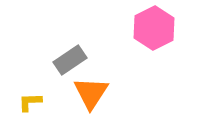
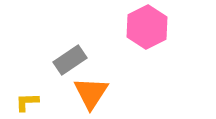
pink hexagon: moved 7 px left, 1 px up
yellow L-shape: moved 3 px left
